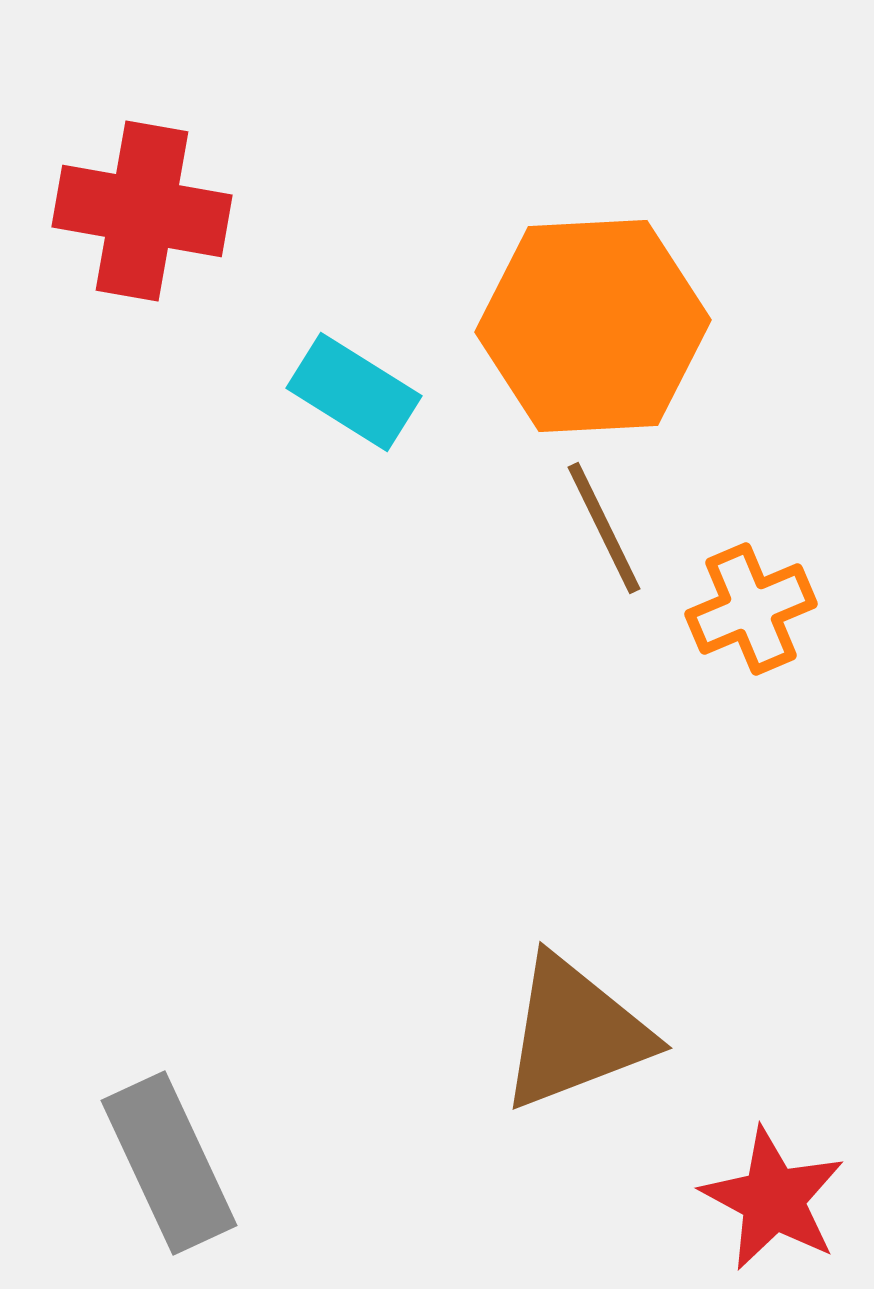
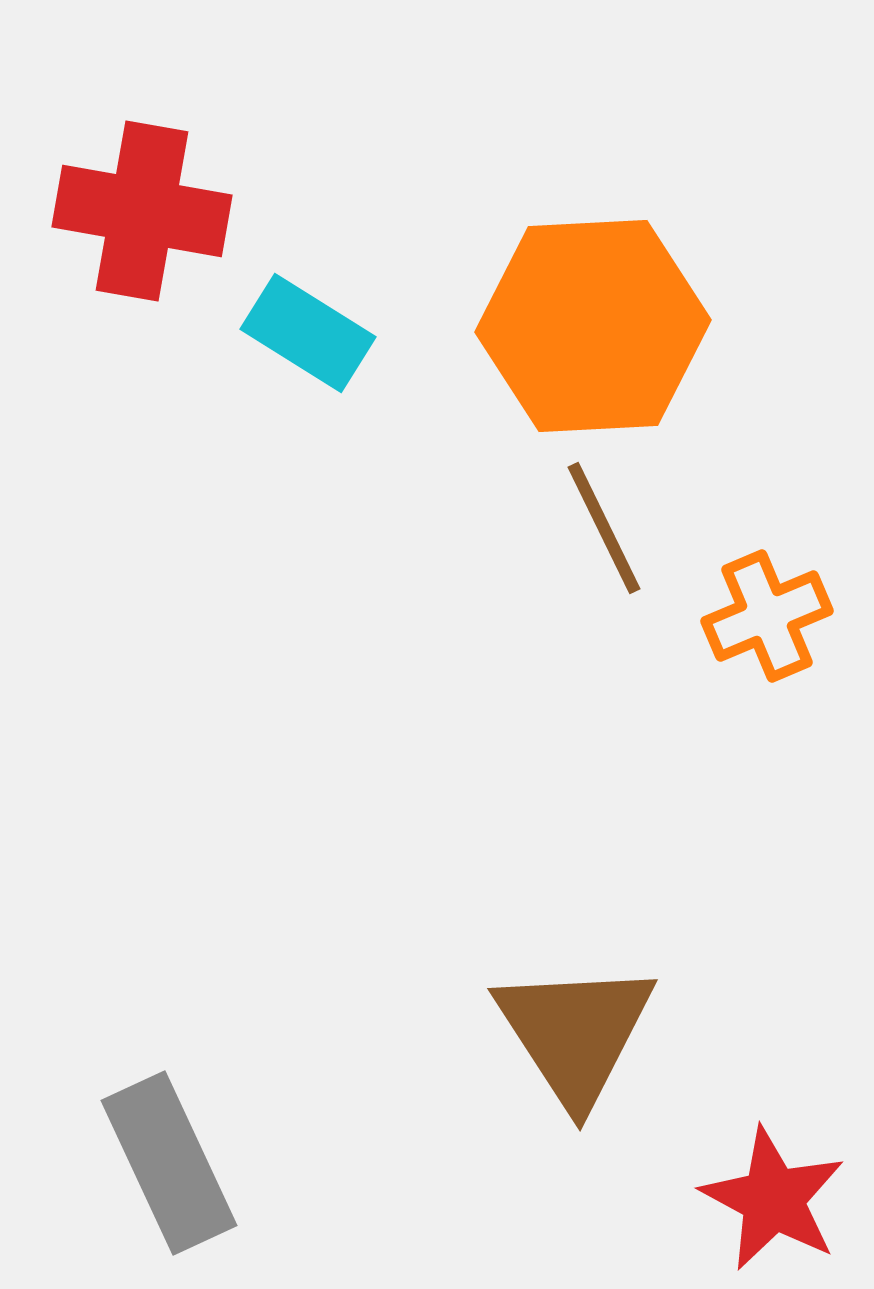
cyan rectangle: moved 46 px left, 59 px up
orange cross: moved 16 px right, 7 px down
brown triangle: rotated 42 degrees counterclockwise
